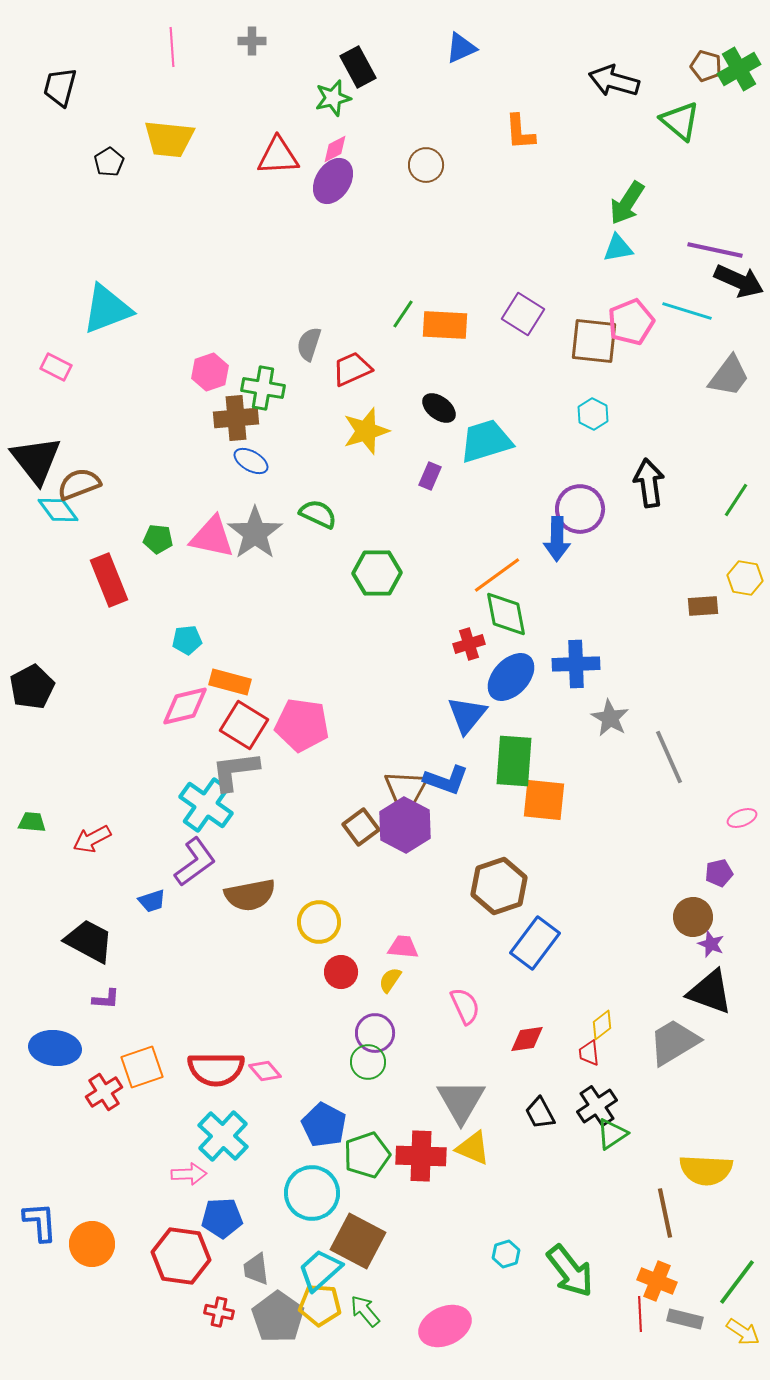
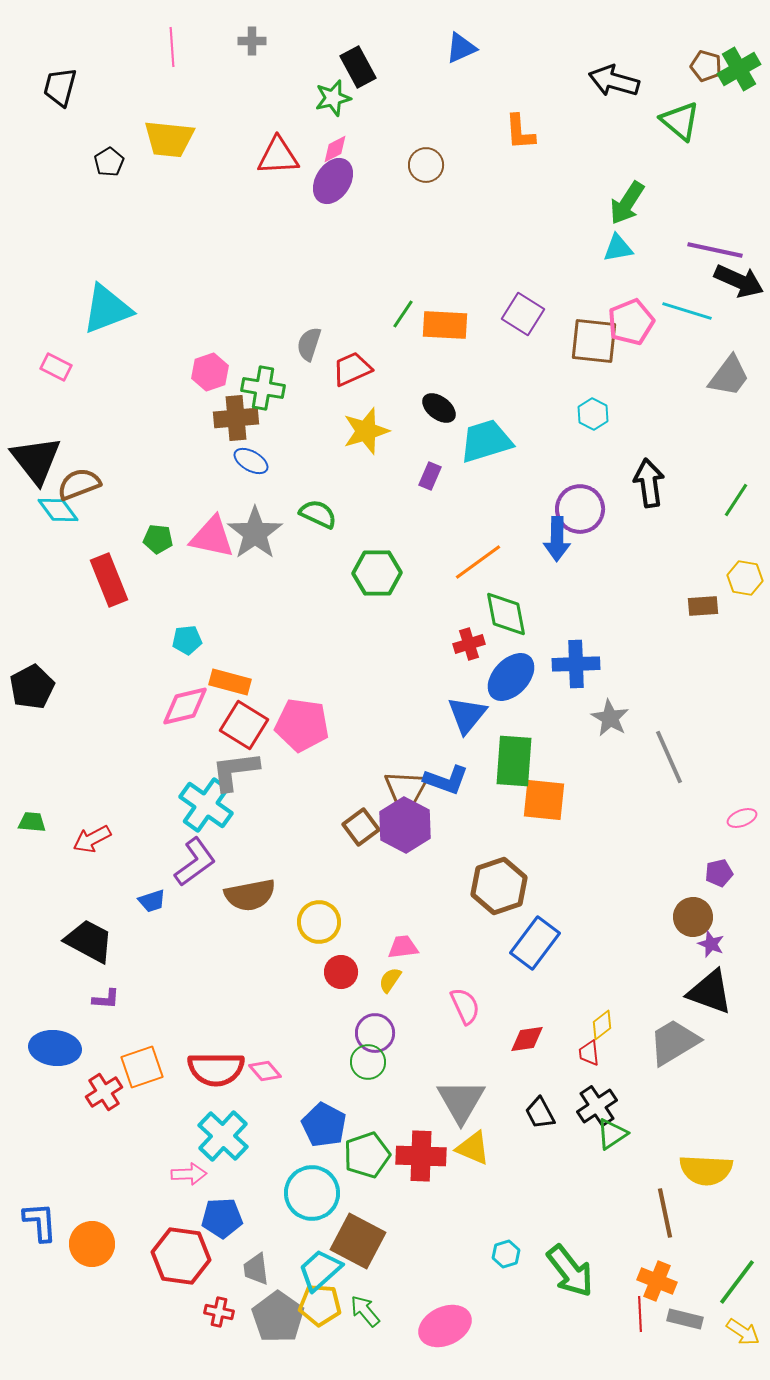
orange line at (497, 575): moved 19 px left, 13 px up
pink trapezoid at (403, 947): rotated 12 degrees counterclockwise
